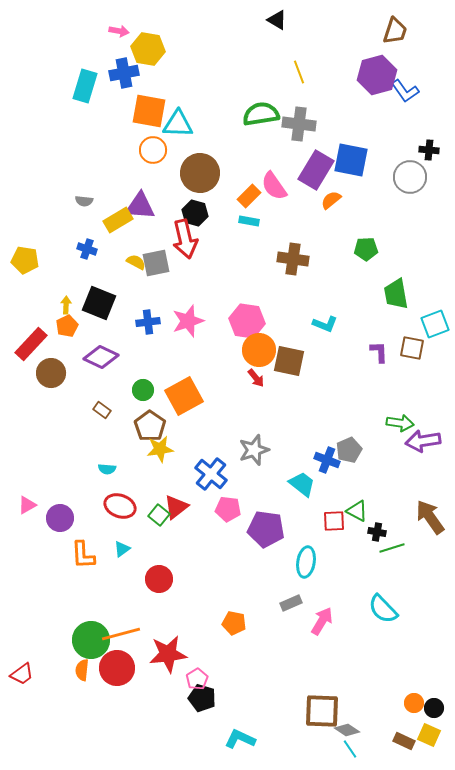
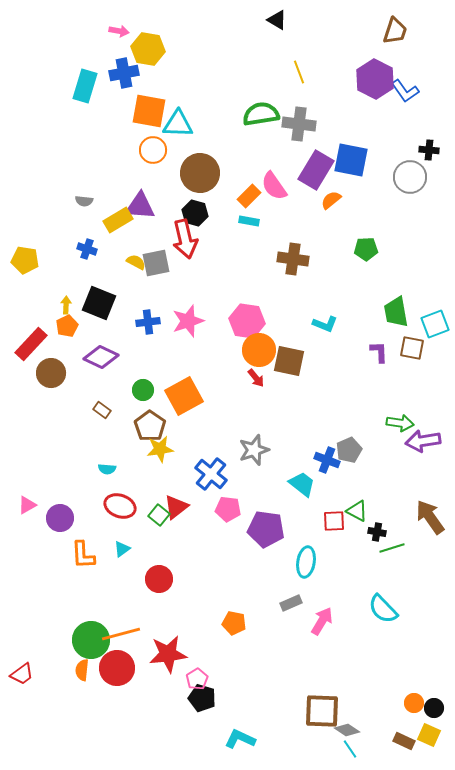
purple hexagon at (377, 75): moved 2 px left, 4 px down; rotated 18 degrees counterclockwise
green trapezoid at (396, 294): moved 18 px down
